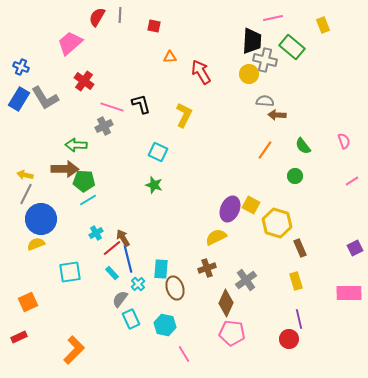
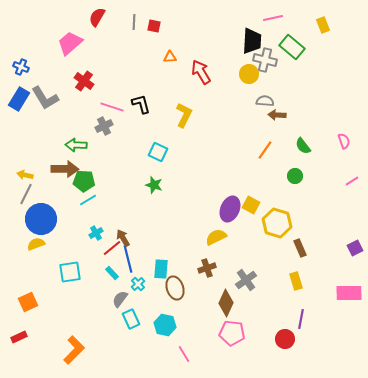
gray line at (120, 15): moved 14 px right, 7 px down
purple line at (299, 319): moved 2 px right; rotated 24 degrees clockwise
red circle at (289, 339): moved 4 px left
